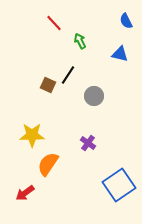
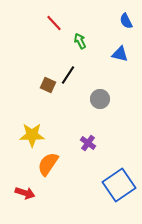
gray circle: moved 6 px right, 3 px down
red arrow: rotated 126 degrees counterclockwise
